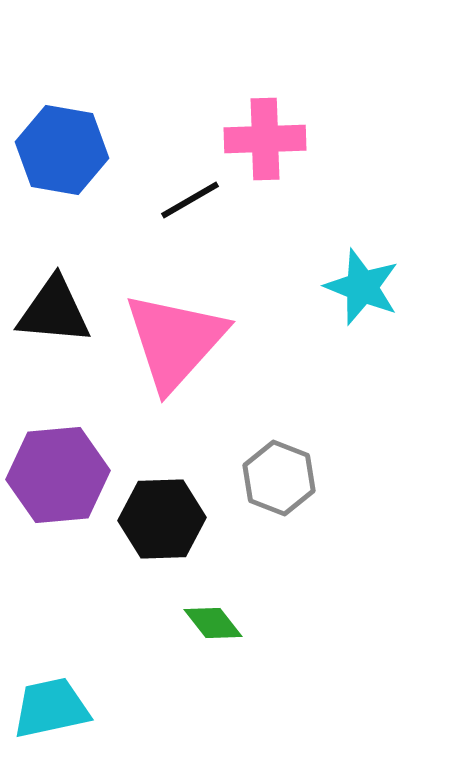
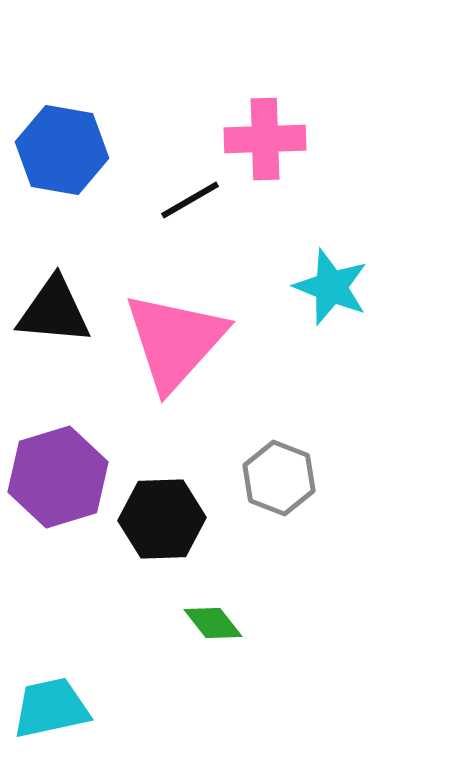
cyan star: moved 31 px left
purple hexagon: moved 2 px down; rotated 12 degrees counterclockwise
